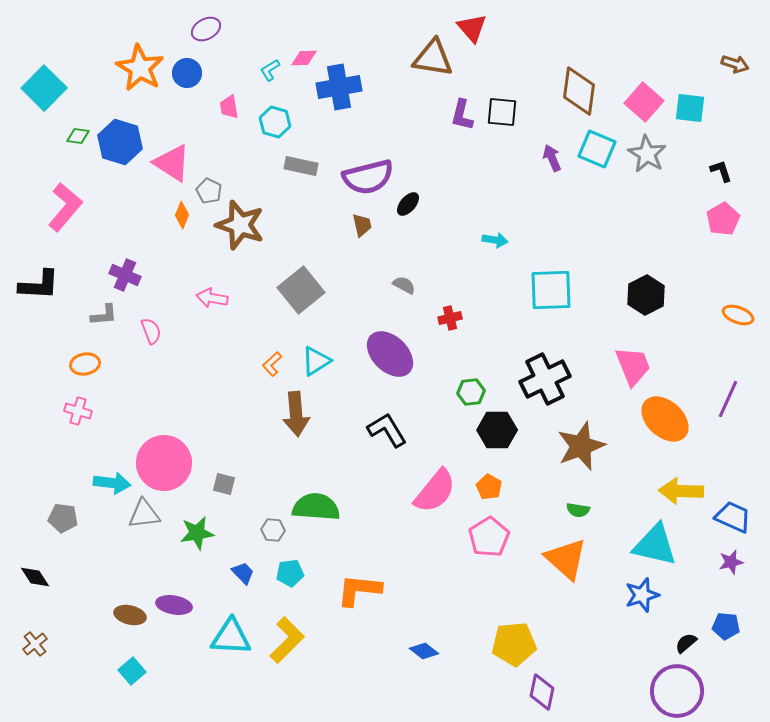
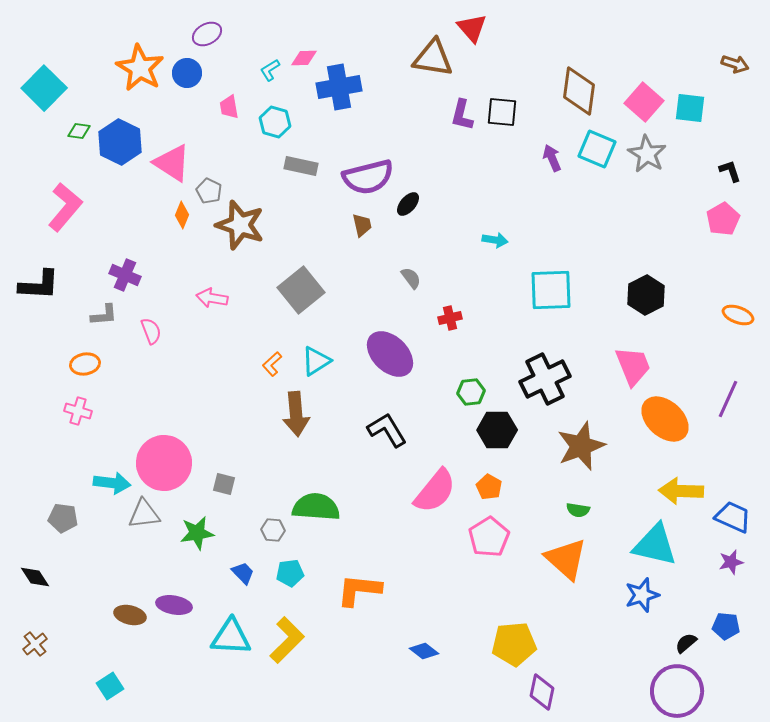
purple ellipse at (206, 29): moved 1 px right, 5 px down
green diamond at (78, 136): moved 1 px right, 5 px up
blue hexagon at (120, 142): rotated 9 degrees clockwise
black L-shape at (721, 171): moved 9 px right
gray semicircle at (404, 285): moved 7 px right, 7 px up; rotated 25 degrees clockwise
cyan square at (132, 671): moved 22 px left, 15 px down; rotated 8 degrees clockwise
